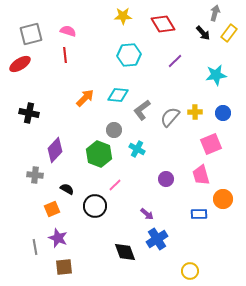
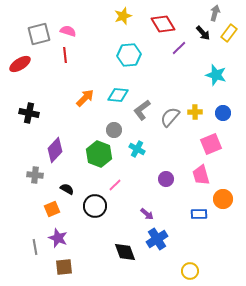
yellow star: rotated 18 degrees counterclockwise
gray square: moved 8 px right
purple line: moved 4 px right, 13 px up
cyan star: rotated 25 degrees clockwise
